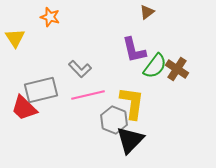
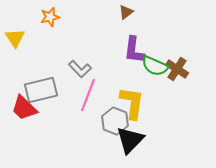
brown triangle: moved 21 px left
orange star: rotated 30 degrees counterclockwise
purple L-shape: rotated 20 degrees clockwise
green semicircle: rotated 76 degrees clockwise
pink line: rotated 56 degrees counterclockwise
gray hexagon: moved 1 px right, 1 px down
